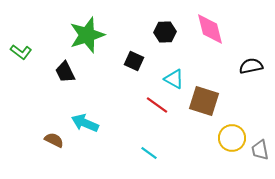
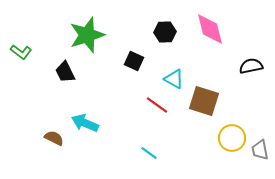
brown semicircle: moved 2 px up
